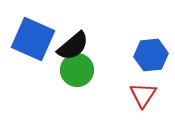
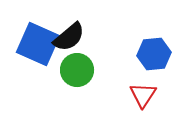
blue square: moved 5 px right, 5 px down
black semicircle: moved 4 px left, 9 px up
blue hexagon: moved 3 px right, 1 px up
